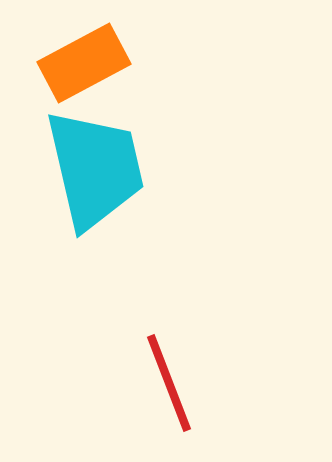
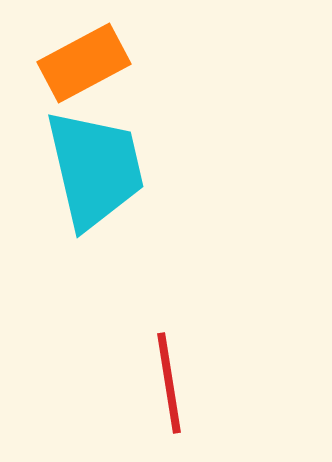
red line: rotated 12 degrees clockwise
